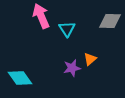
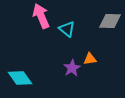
cyan triangle: rotated 18 degrees counterclockwise
orange triangle: rotated 32 degrees clockwise
purple star: rotated 18 degrees counterclockwise
